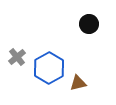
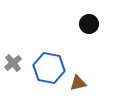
gray cross: moved 4 px left, 6 px down
blue hexagon: rotated 20 degrees counterclockwise
